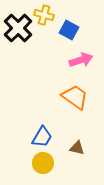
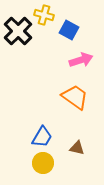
black cross: moved 3 px down
